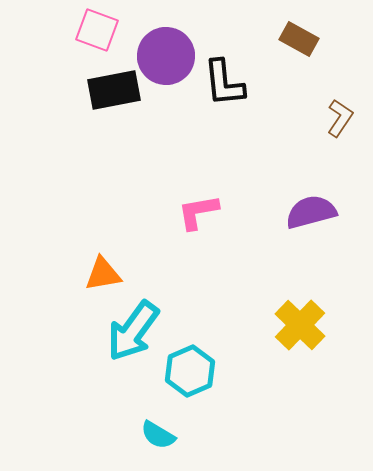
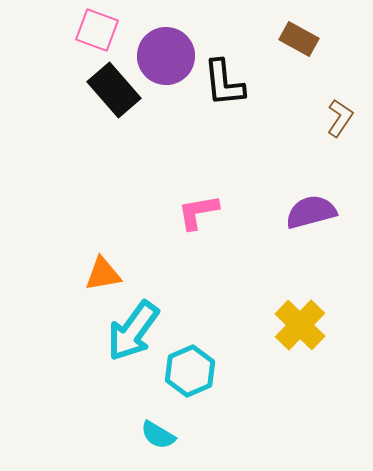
black rectangle: rotated 60 degrees clockwise
